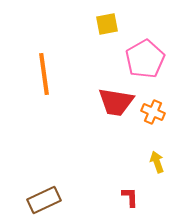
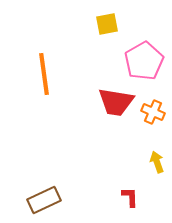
pink pentagon: moved 1 px left, 2 px down
